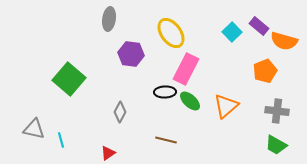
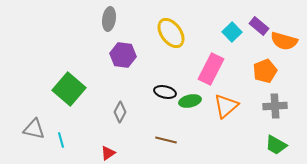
purple hexagon: moved 8 px left, 1 px down
pink rectangle: moved 25 px right
green square: moved 10 px down
black ellipse: rotated 15 degrees clockwise
green ellipse: rotated 55 degrees counterclockwise
gray cross: moved 2 px left, 5 px up; rotated 10 degrees counterclockwise
